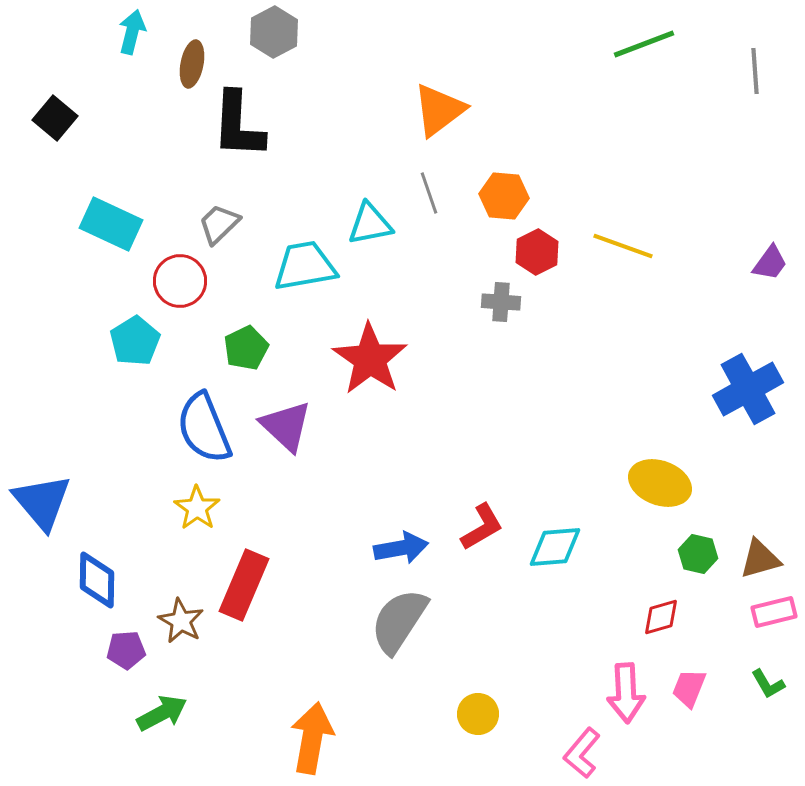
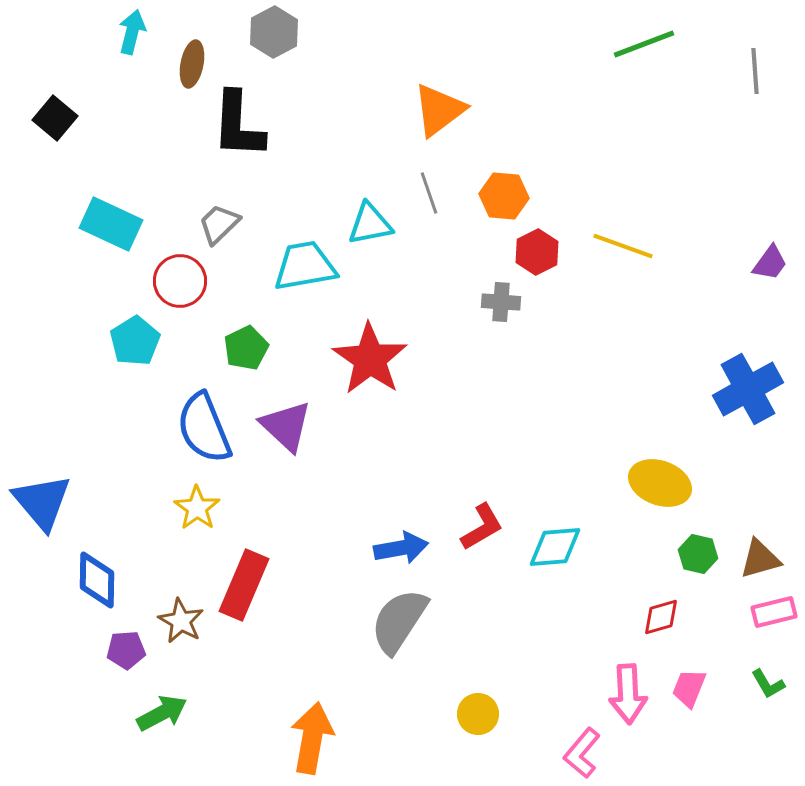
pink arrow at (626, 693): moved 2 px right, 1 px down
